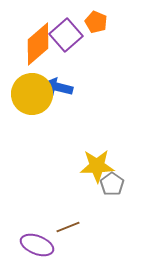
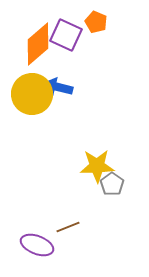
purple square: rotated 24 degrees counterclockwise
